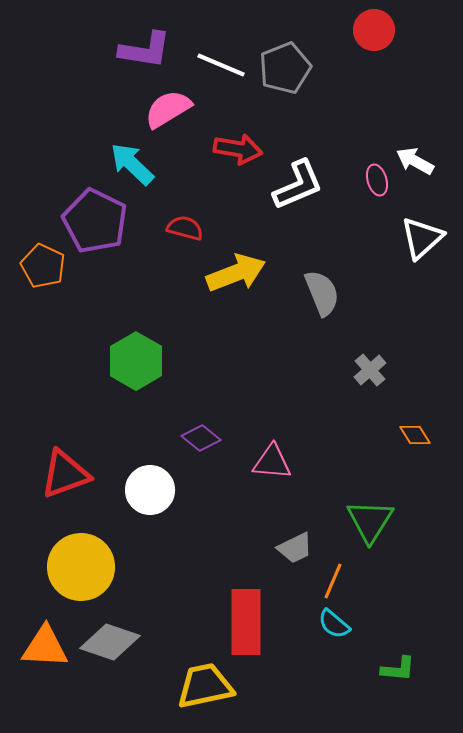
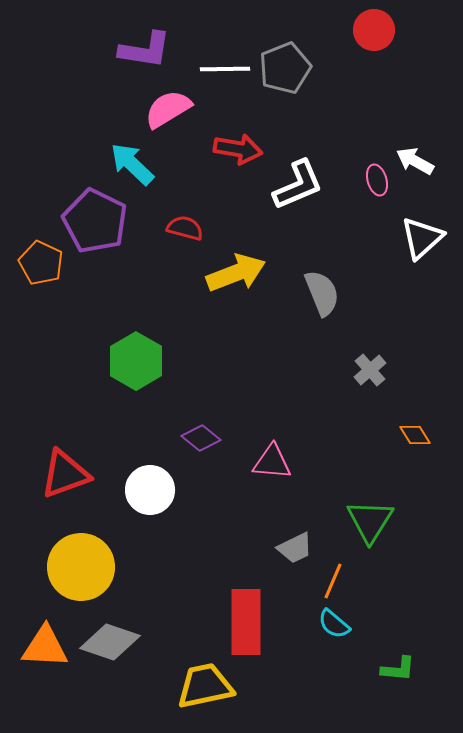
white line: moved 4 px right, 4 px down; rotated 24 degrees counterclockwise
orange pentagon: moved 2 px left, 3 px up
